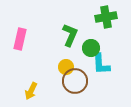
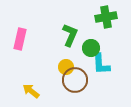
brown circle: moved 1 px up
yellow arrow: rotated 102 degrees clockwise
